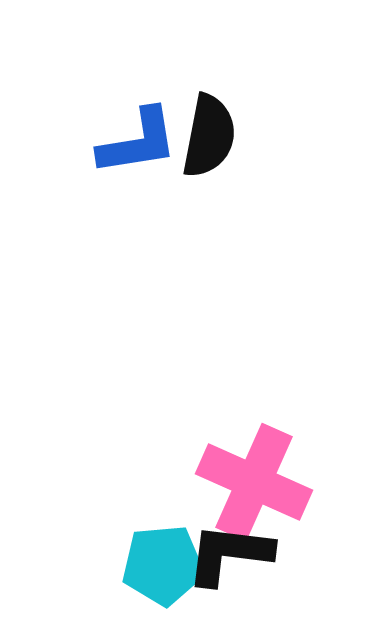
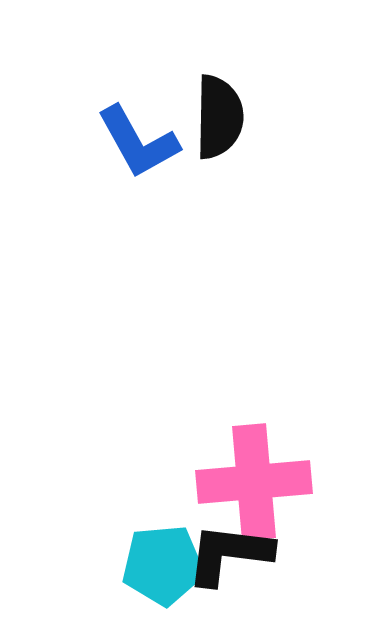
black semicircle: moved 10 px right, 19 px up; rotated 10 degrees counterclockwise
blue L-shape: rotated 70 degrees clockwise
pink cross: rotated 29 degrees counterclockwise
